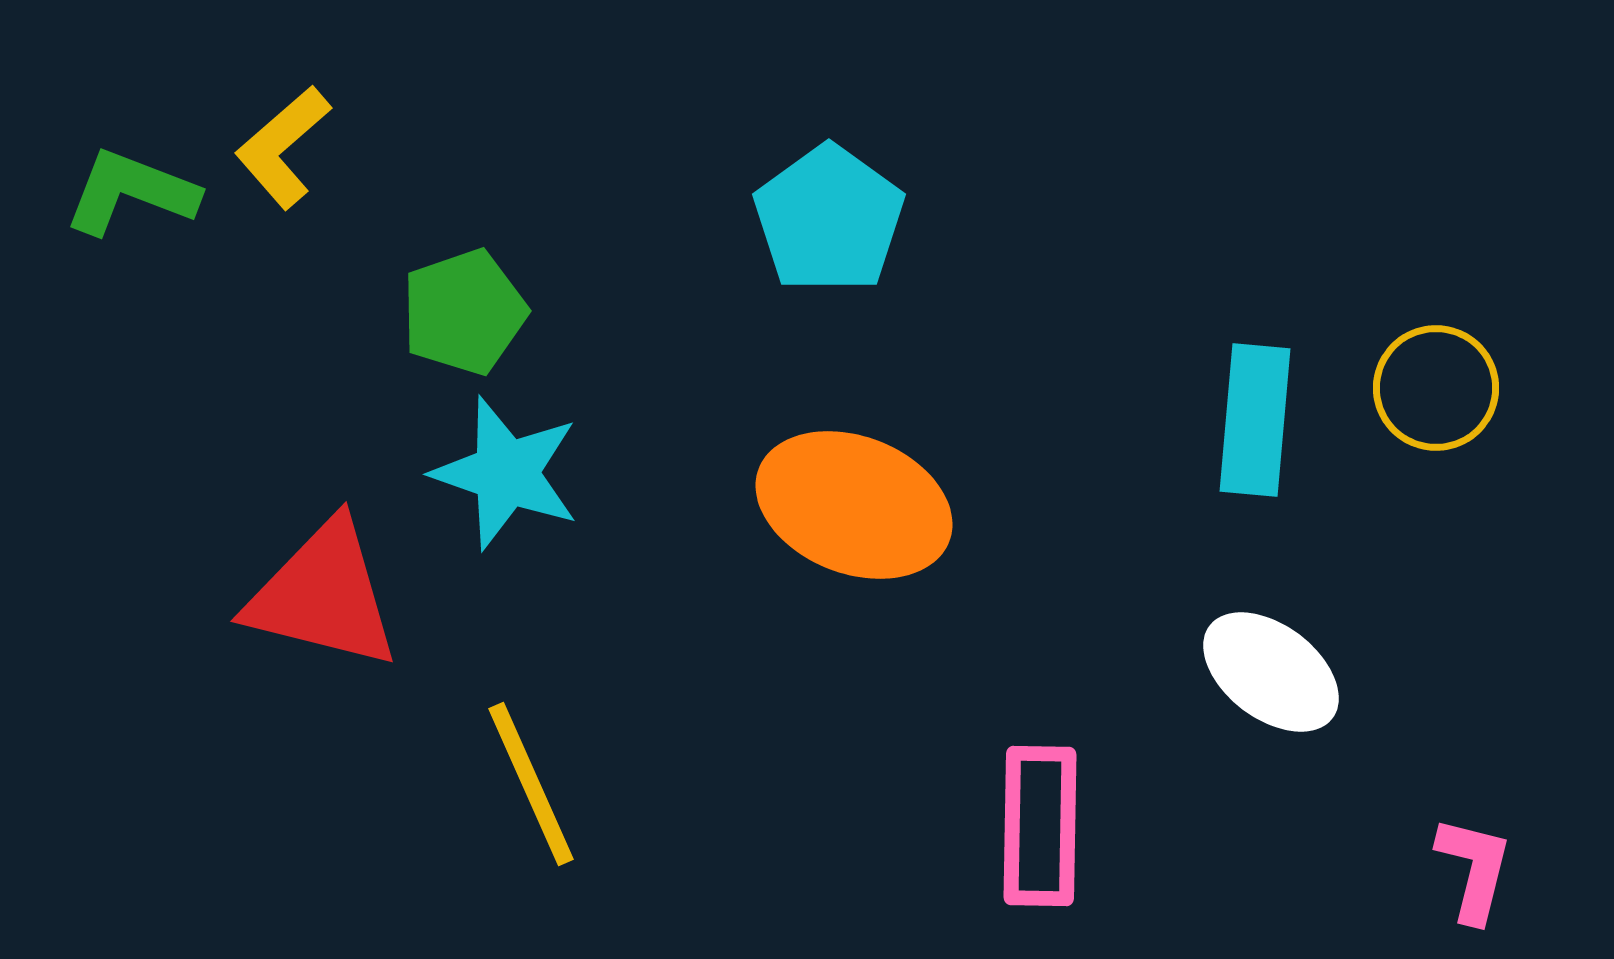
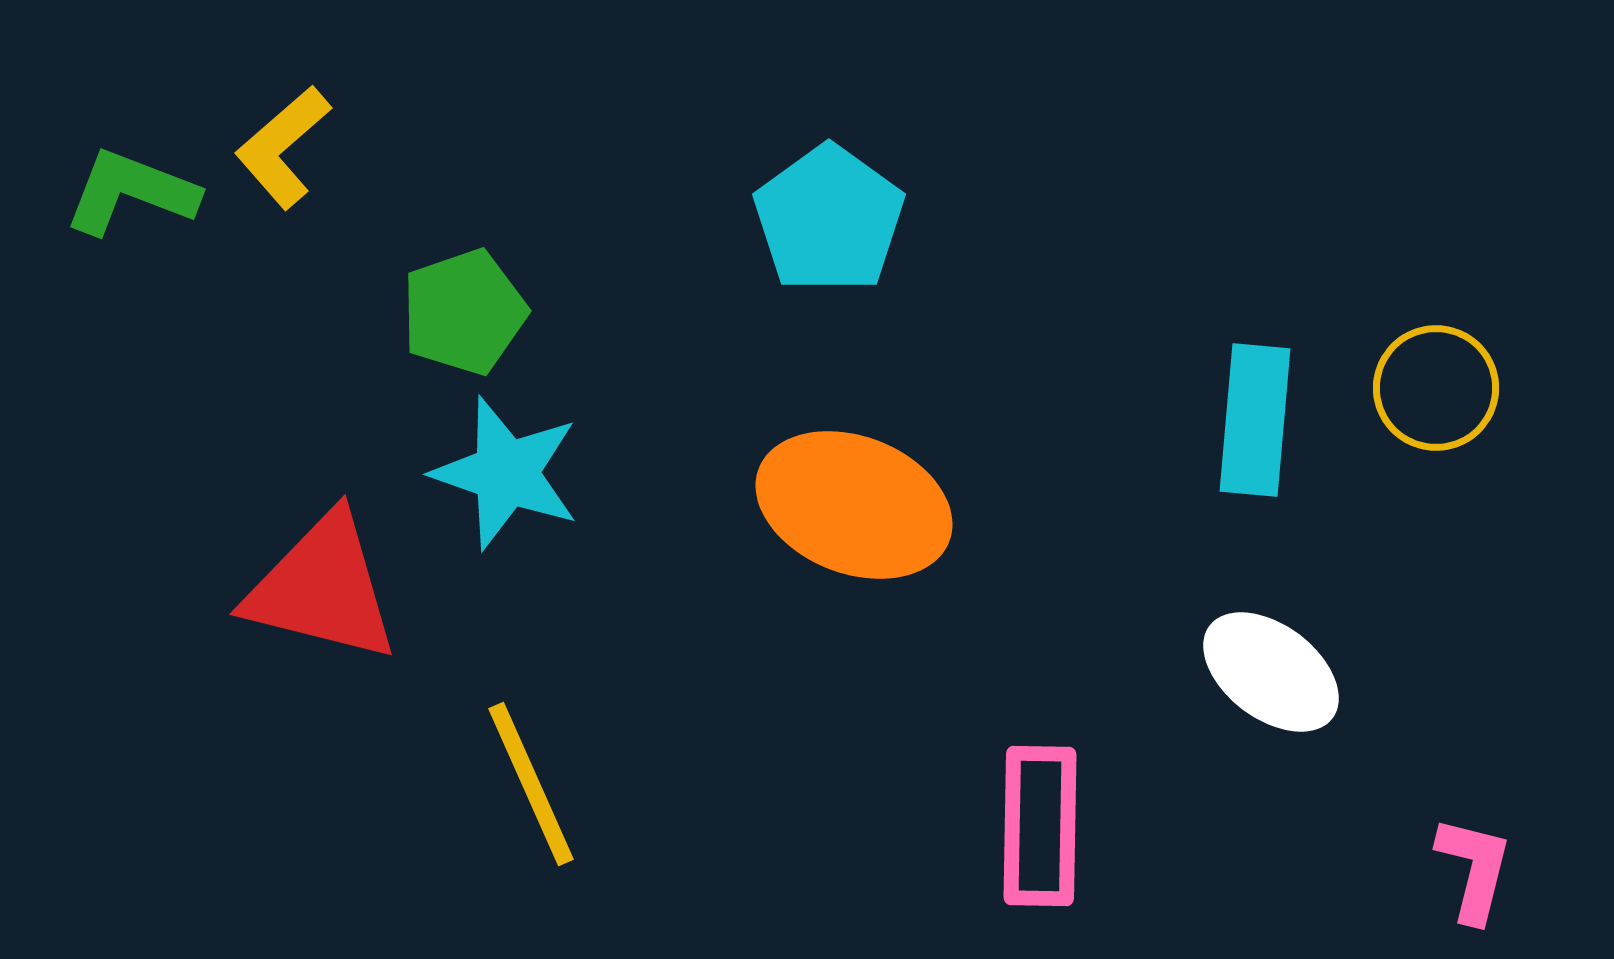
red triangle: moved 1 px left, 7 px up
